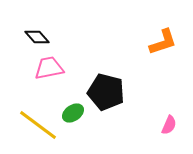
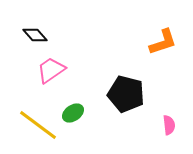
black diamond: moved 2 px left, 2 px up
pink trapezoid: moved 2 px right, 2 px down; rotated 24 degrees counterclockwise
black pentagon: moved 20 px right, 2 px down
pink semicircle: rotated 30 degrees counterclockwise
